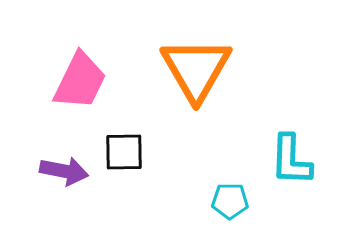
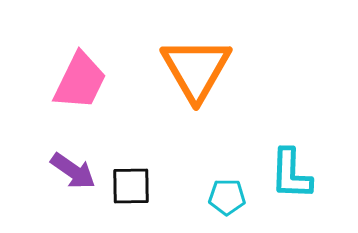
black square: moved 7 px right, 34 px down
cyan L-shape: moved 14 px down
purple arrow: moved 9 px right; rotated 24 degrees clockwise
cyan pentagon: moved 3 px left, 4 px up
